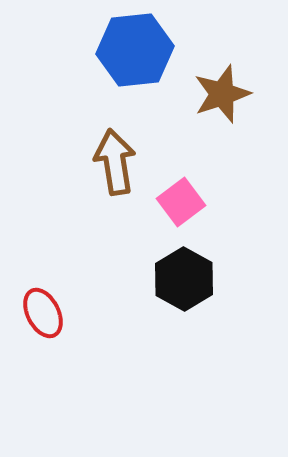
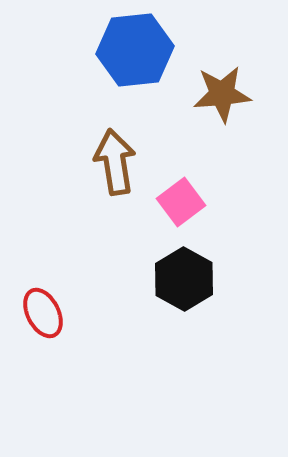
brown star: rotated 14 degrees clockwise
